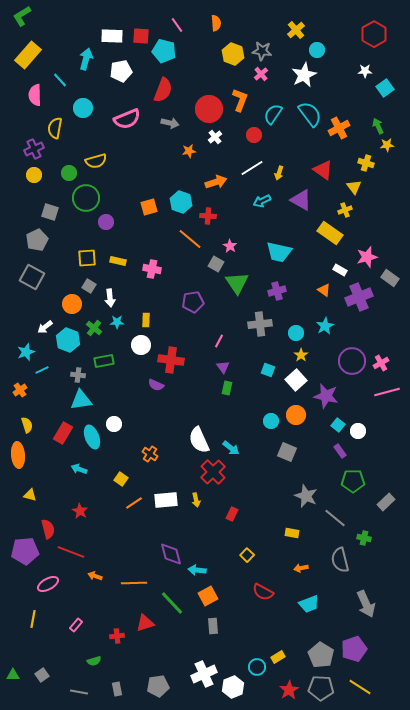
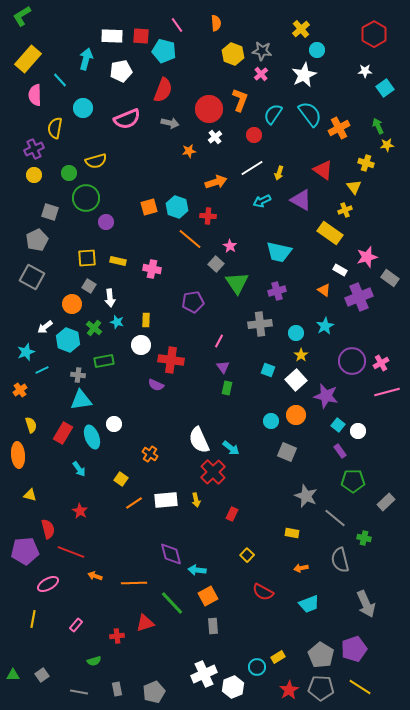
yellow cross at (296, 30): moved 5 px right, 1 px up
yellow rectangle at (28, 55): moved 4 px down
cyan hexagon at (181, 202): moved 4 px left, 5 px down
gray square at (216, 264): rotated 14 degrees clockwise
cyan star at (117, 322): rotated 16 degrees clockwise
yellow semicircle at (27, 425): moved 4 px right
cyan arrow at (79, 469): rotated 147 degrees counterclockwise
gray pentagon at (158, 686): moved 4 px left, 6 px down; rotated 15 degrees counterclockwise
